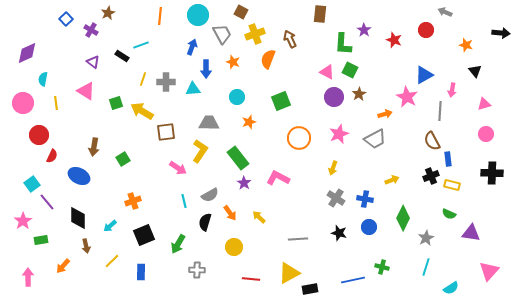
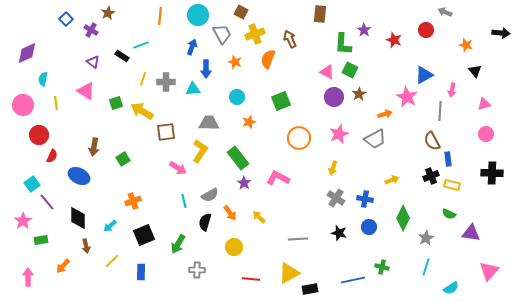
orange star at (233, 62): moved 2 px right
pink circle at (23, 103): moved 2 px down
